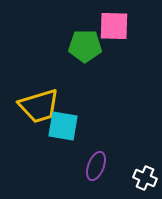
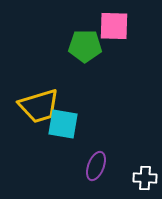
cyan square: moved 2 px up
white cross: rotated 20 degrees counterclockwise
